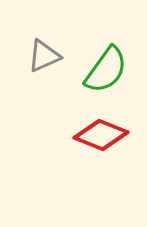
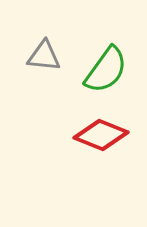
gray triangle: rotated 30 degrees clockwise
